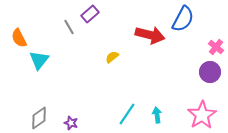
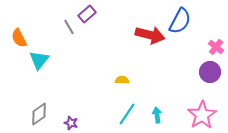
purple rectangle: moved 3 px left
blue semicircle: moved 3 px left, 2 px down
yellow semicircle: moved 10 px right, 23 px down; rotated 40 degrees clockwise
gray diamond: moved 4 px up
